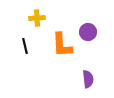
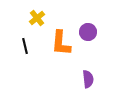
yellow cross: rotated 35 degrees counterclockwise
orange L-shape: moved 1 px left, 2 px up; rotated 8 degrees clockwise
